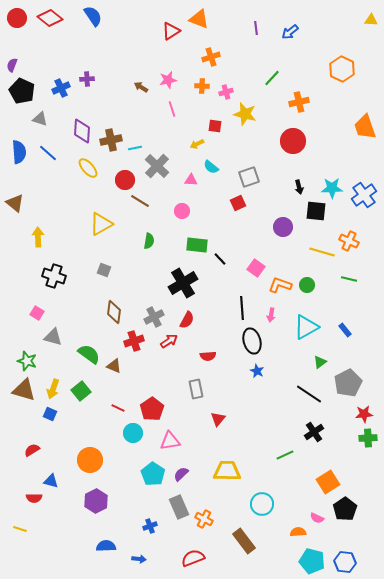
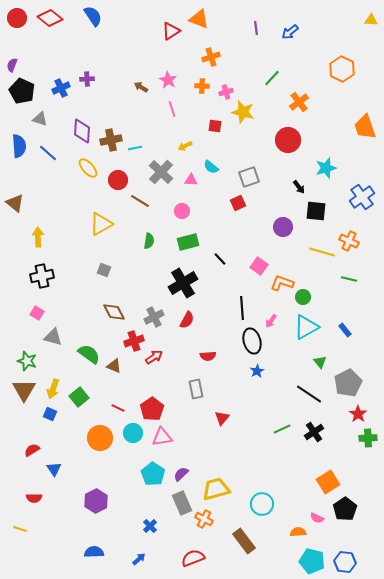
pink star at (168, 80): rotated 30 degrees counterclockwise
orange cross at (299, 102): rotated 24 degrees counterclockwise
yellow star at (245, 114): moved 2 px left, 2 px up
red circle at (293, 141): moved 5 px left, 1 px up
yellow arrow at (197, 144): moved 12 px left, 2 px down
blue semicircle at (19, 152): moved 6 px up
gray cross at (157, 166): moved 4 px right, 6 px down
red circle at (125, 180): moved 7 px left
black arrow at (299, 187): rotated 24 degrees counterclockwise
cyan star at (332, 188): moved 6 px left, 20 px up; rotated 15 degrees counterclockwise
blue cross at (364, 195): moved 2 px left, 2 px down
green rectangle at (197, 245): moved 9 px left, 3 px up; rotated 20 degrees counterclockwise
pink square at (256, 268): moved 3 px right, 2 px up
black cross at (54, 276): moved 12 px left; rotated 30 degrees counterclockwise
orange L-shape at (280, 285): moved 2 px right, 2 px up
green circle at (307, 285): moved 4 px left, 12 px down
brown diamond at (114, 312): rotated 35 degrees counterclockwise
pink arrow at (271, 315): moved 6 px down; rotated 24 degrees clockwise
red arrow at (169, 341): moved 15 px left, 16 px down
green triangle at (320, 362): rotated 32 degrees counterclockwise
blue star at (257, 371): rotated 16 degrees clockwise
brown triangle at (24, 390): rotated 45 degrees clockwise
green square at (81, 391): moved 2 px left, 6 px down
red star at (364, 414): moved 6 px left; rotated 30 degrees counterclockwise
red triangle at (218, 419): moved 4 px right, 1 px up
pink triangle at (170, 441): moved 8 px left, 4 px up
green line at (285, 455): moved 3 px left, 26 px up
orange circle at (90, 460): moved 10 px right, 22 px up
yellow trapezoid at (227, 471): moved 11 px left, 18 px down; rotated 16 degrees counterclockwise
blue triangle at (51, 481): moved 3 px right, 12 px up; rotated 42 degrees clockwise
gray rectangle at (179, 507): moved 3 px right, 4 px up
blue cross at (150, 526): rotated 24 degrees counterclockwise
blue semicircle at (106, 546): moved 12 px left, 6 px down
blue arrow at (139, 559): rotated 48 degrees counterclockwise
